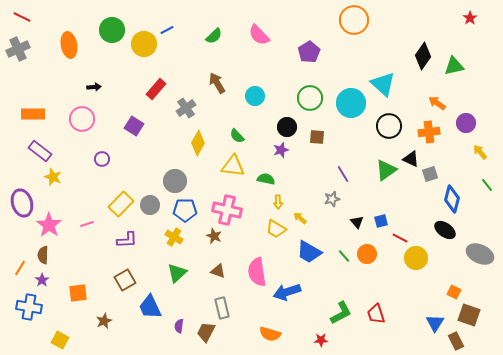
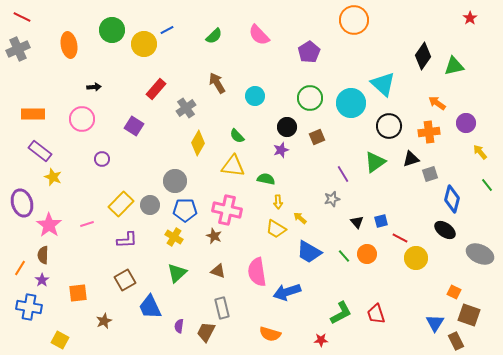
brown square at (317, 137): rotated 28 degrees counterclockwise
black triangle at (411, 159): rotated 42 degrees counterclockwise
green triangle at (386, 170): moved 11 px left, 8 px up
